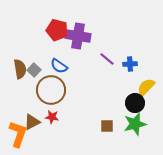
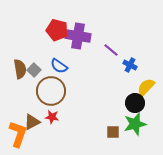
purple line: moved 4 px right, 9 px up
blue cross: moved 1 px down; rotated 32 degrees clockwise
brown circle: moved 1 px down
brown square: moved 6 px right, 6 px down
